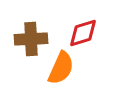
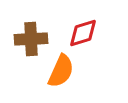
orange semicircle: moved 3 px down
